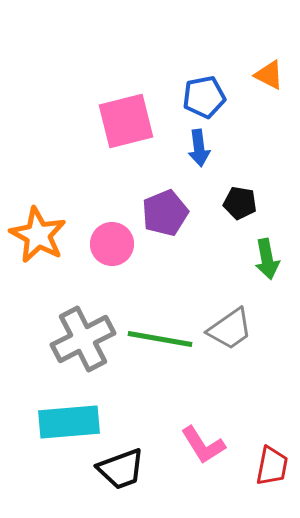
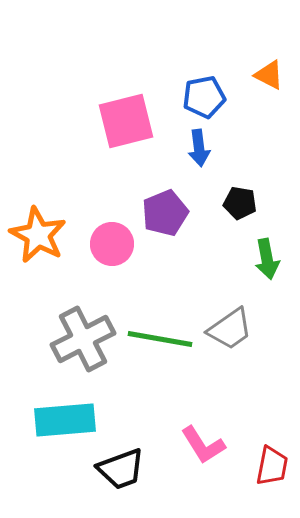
cyan rectangle: moved 4 px left, 2 px up
